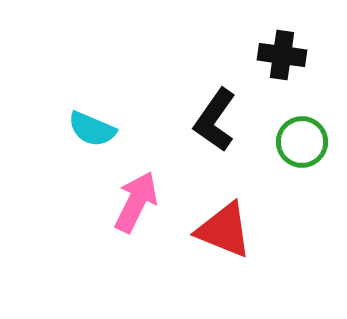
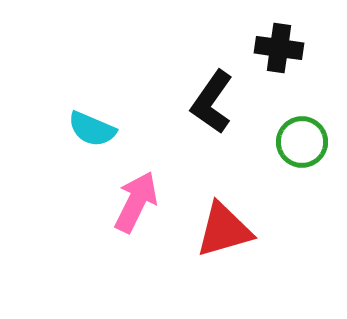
black cross: moved 3 px left, 7 px up
black L-shape: moved 3 px left, 18 px up
red triangle: rotated 38 degrees counterclockwise
